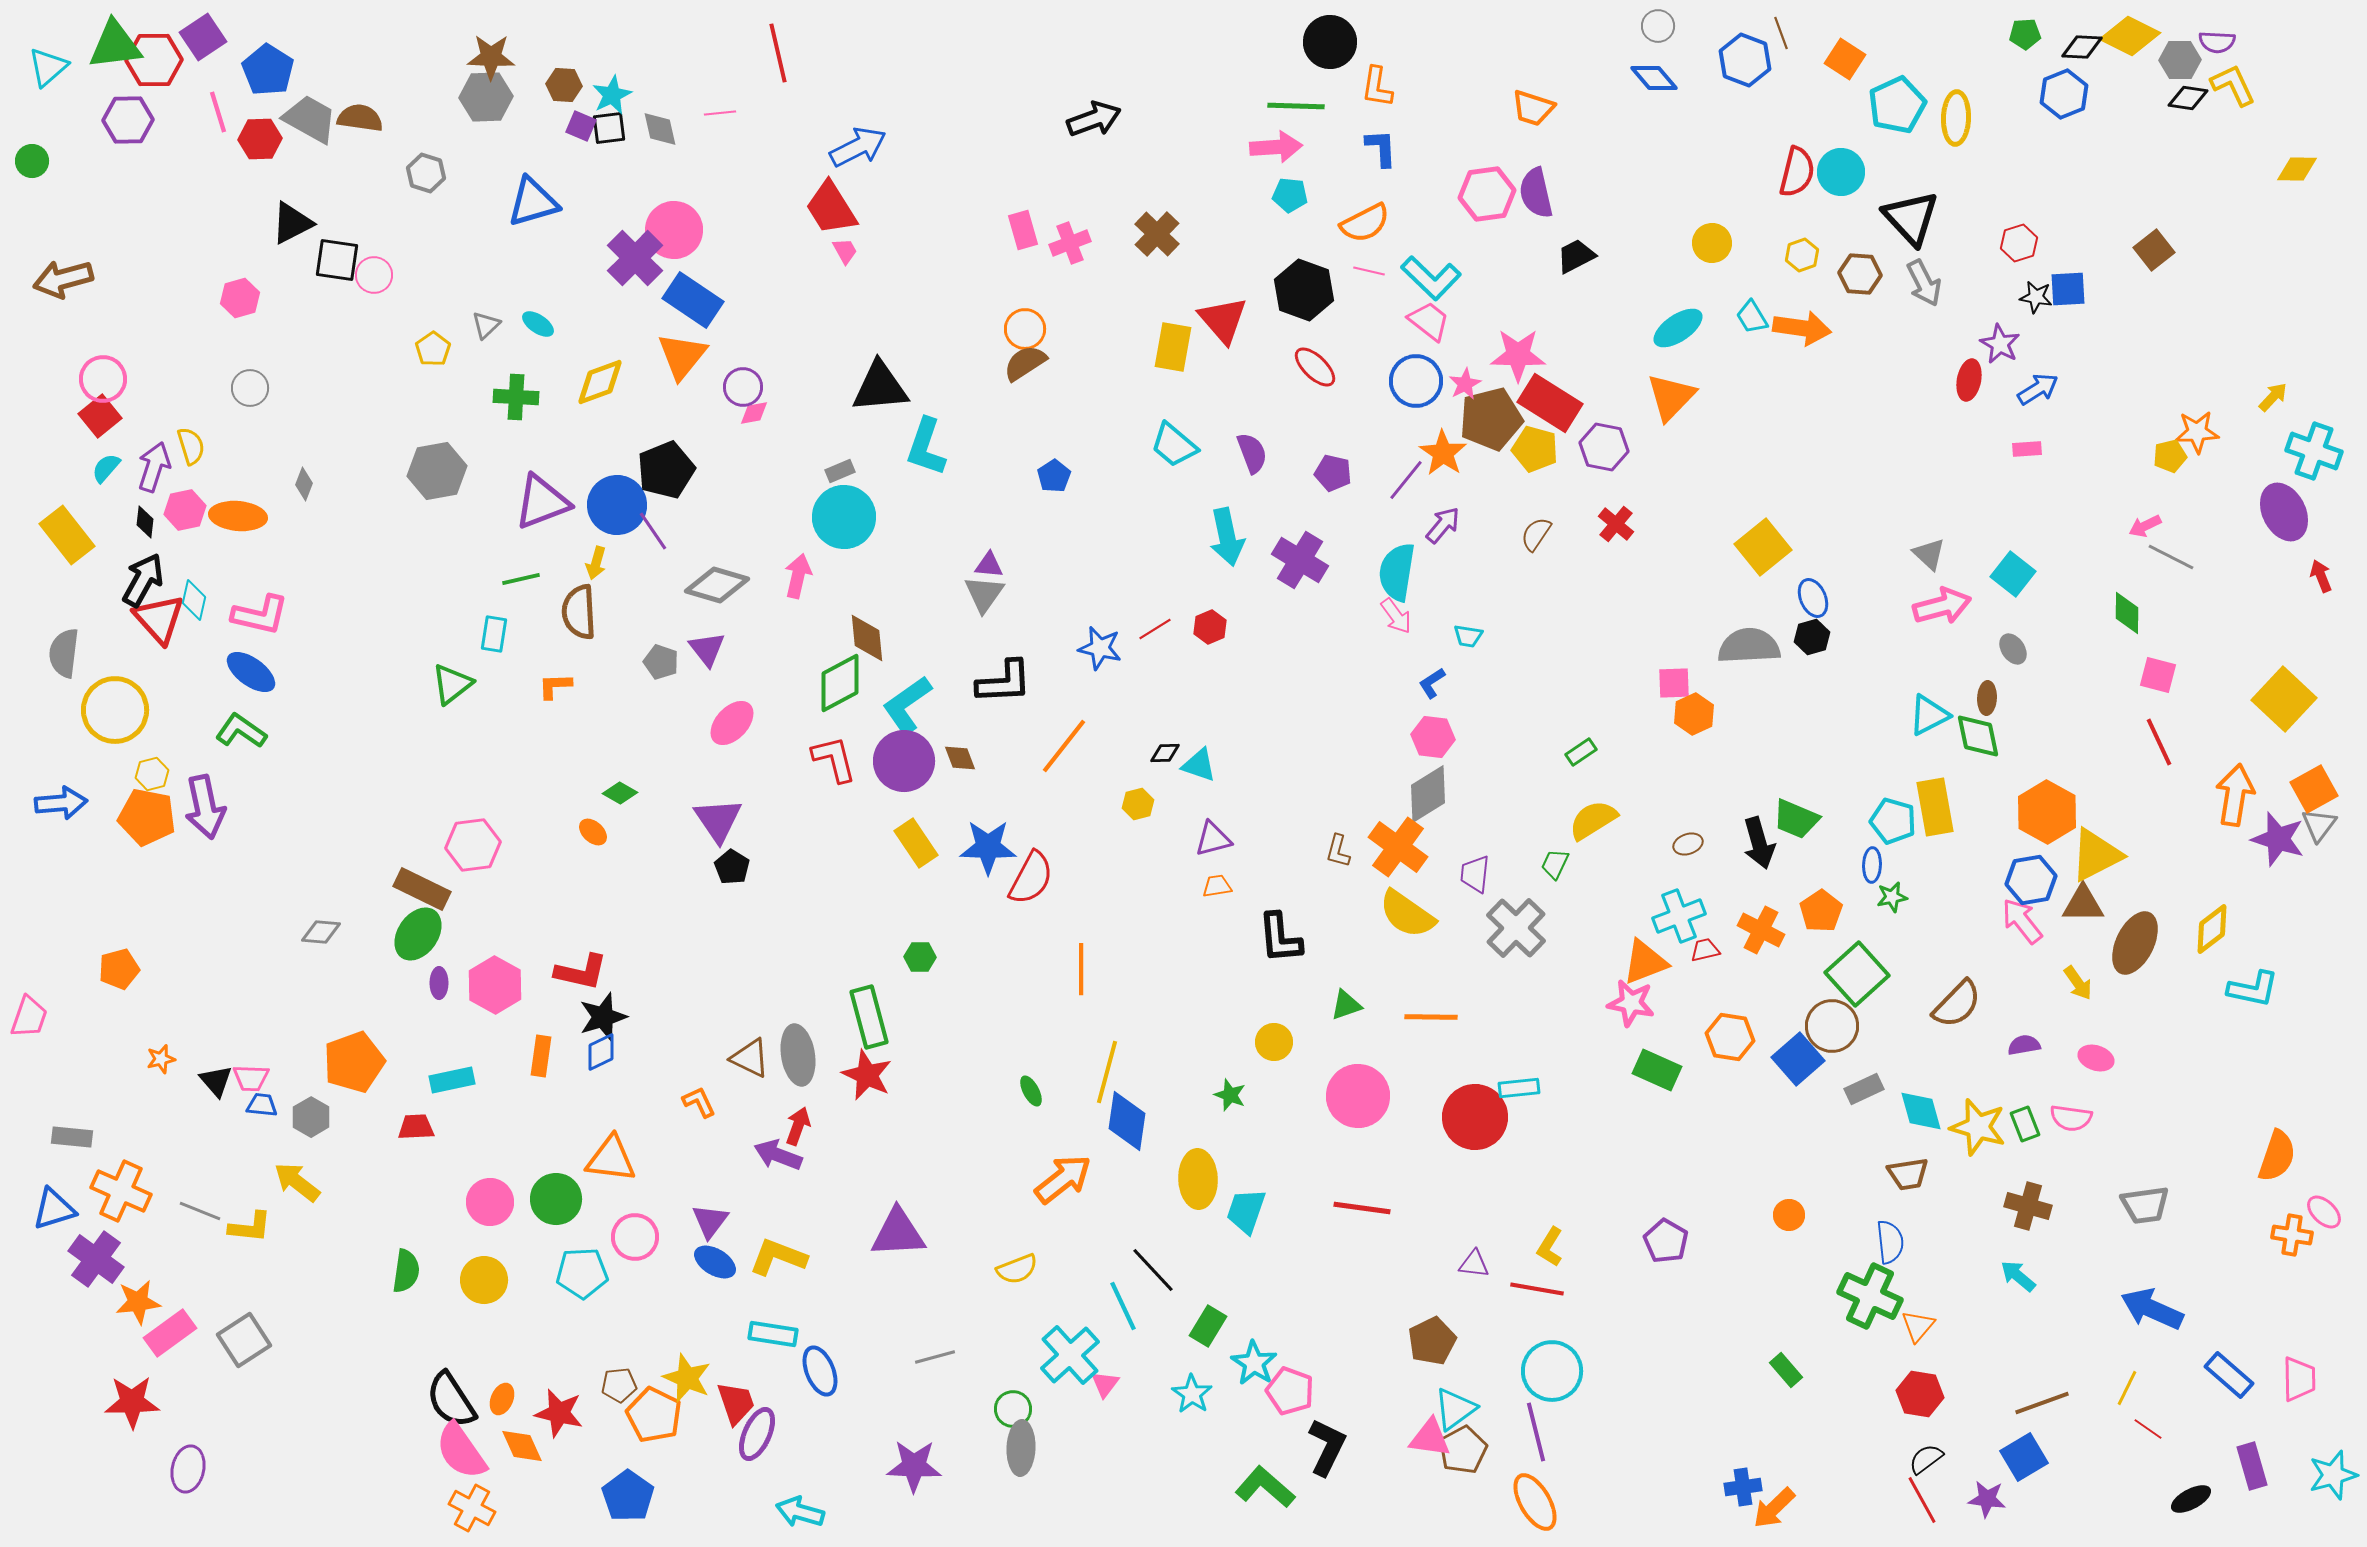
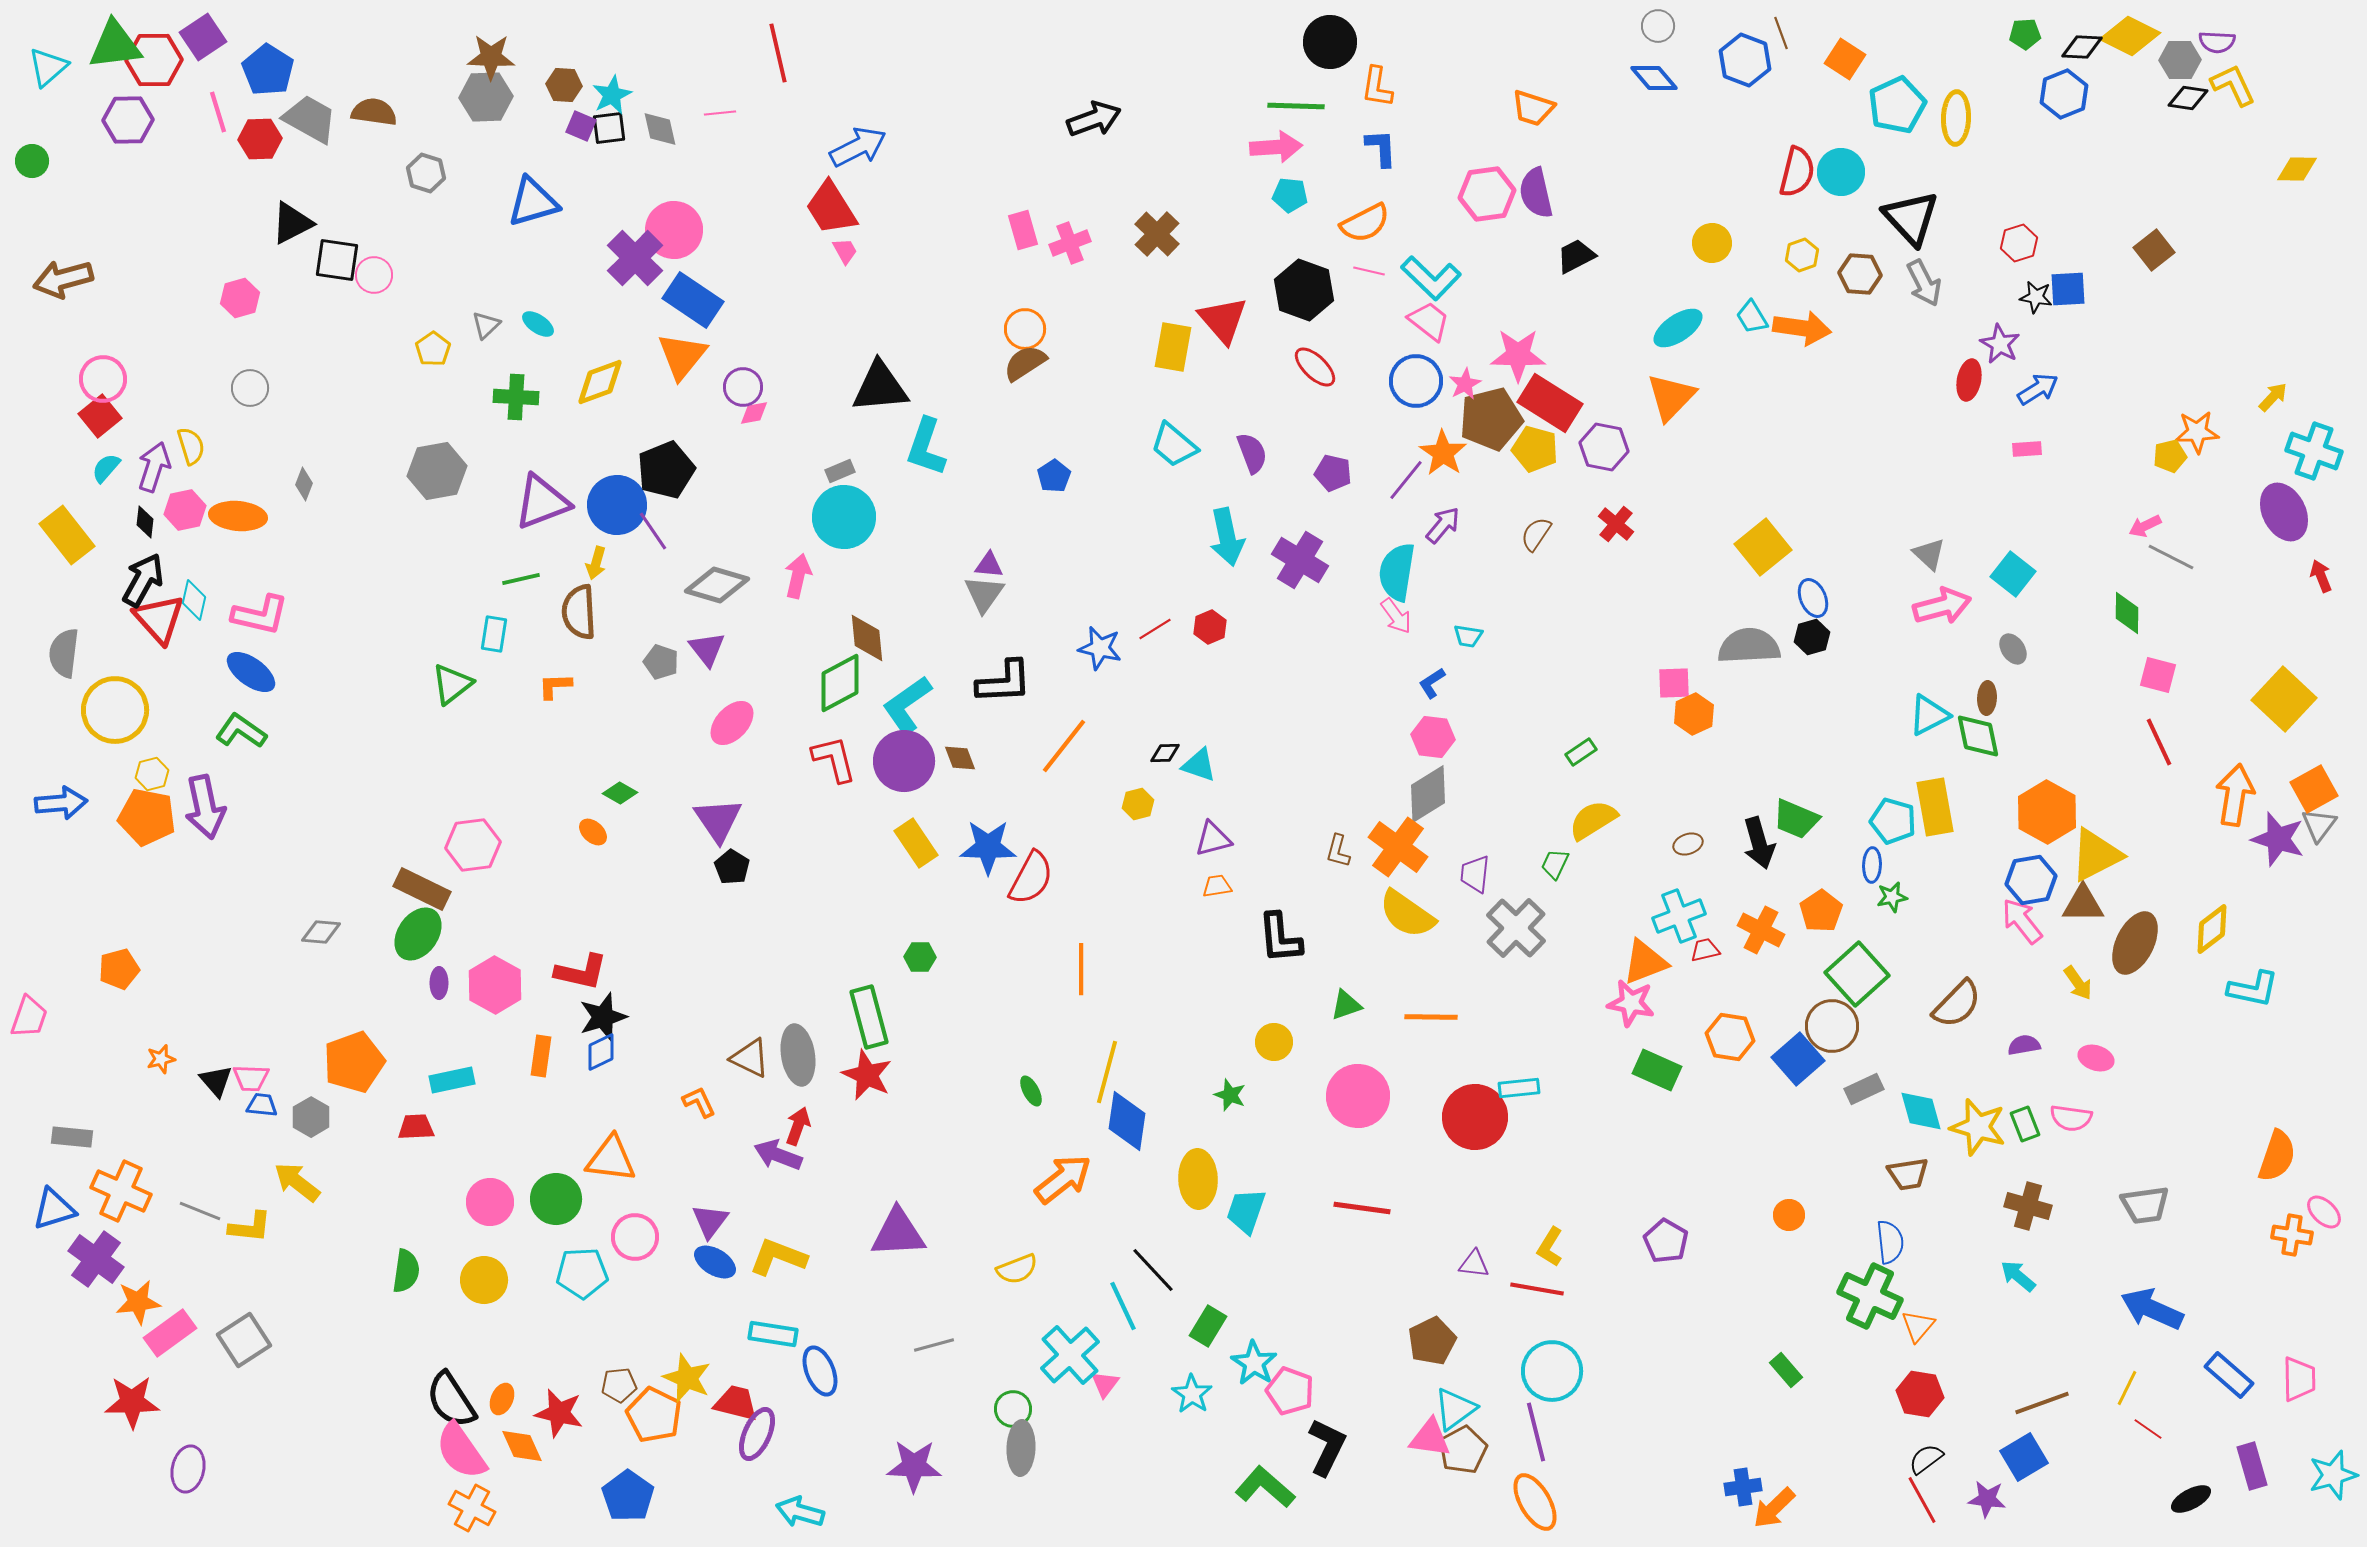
brown semicircle at (360, 118): moved 14 px right, 6 px up
gray line at (935, 1357): moved 1 px left, 12 px up
red trapezoid at (736, 1403): rotated 57 degrees counterclockwise
